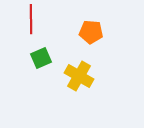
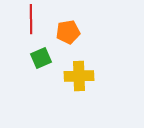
orange pentagon: moved 23 px left; rotated 15 degrees counterclockwise
yellow cross: rotated 32 degrees counterclockwise
